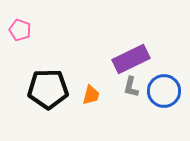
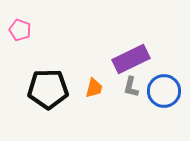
orange trapezoid: moved 3 px right, 7 px up
